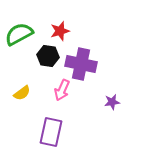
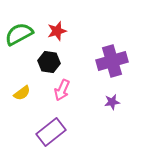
red star: moved 3 px left
black hexagon: moved 1 px right, 6 px down
purple cross: moved 31 px right, 3 px up; rotated 28 degrees counterclockwise
purple rectangle: rotated 40 degrees clockwise
